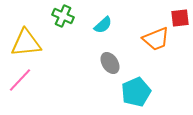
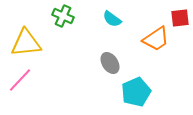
cyan semicircle: moved 9 px right, 6 px up; rotated 78 degrees clockwise
orange trapezoid: rotated 12 degrees counterclockwise
